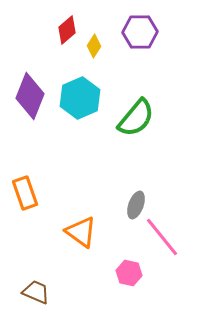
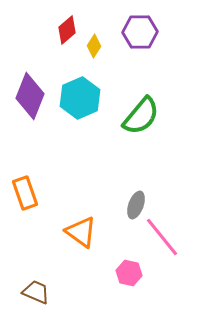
green semicircle: moved 5 px right, 2 px up
